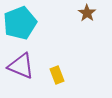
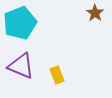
brown star: moved 8 px right
